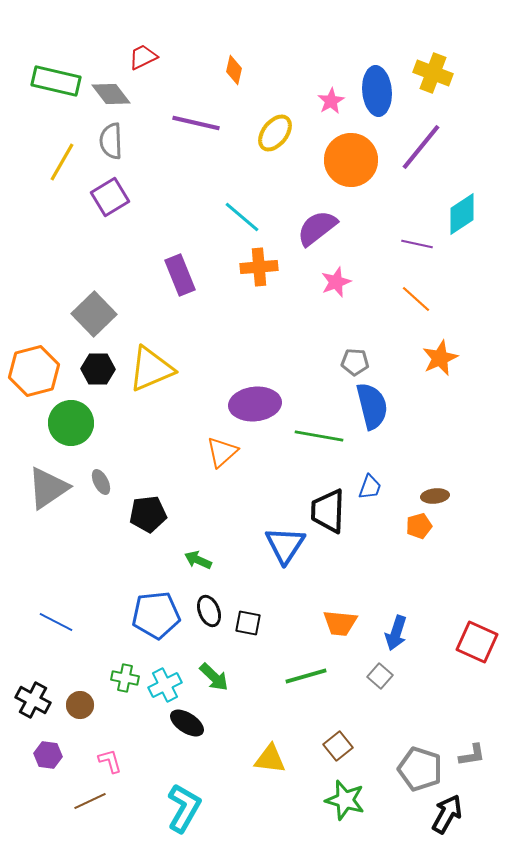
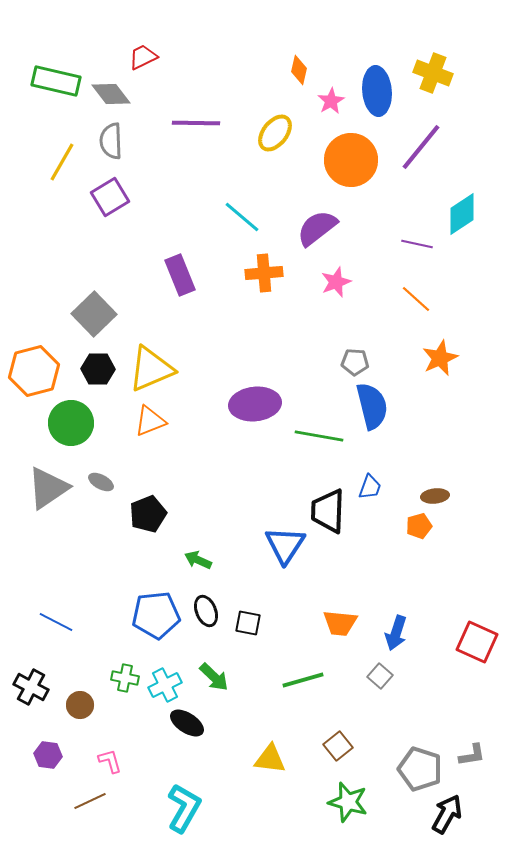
orange diamond at (234, 70): moved 65 px right
purple line at (196, 123): rotated 12 degrees counterclockwise
orange cross at (259, 267): moved 5 px right, 6 px down
orange triangle at (222, 452): moved 72 px left, 31 px up; rotated 20 degrees clockwise
gray ellipse at (101, 482): rotated 35 degrees counterclockwise
black pentagon at (148, 514): rotated 15 degrees counterclockwise
black ellipse at (209, 611): moved 3 px left
green line at (306, 676): moved 3 px left, 4 px down
black cross at (33, 700): moved 2 px left, 13 px up
green star at (345, 800): moved 3 px right, 2 px down
